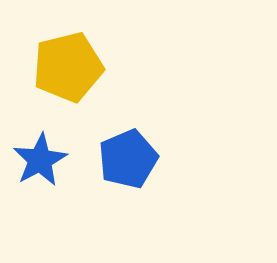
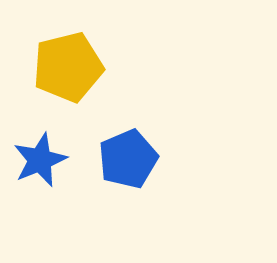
blue star: rotated 6 degrees clockwise
